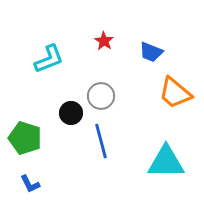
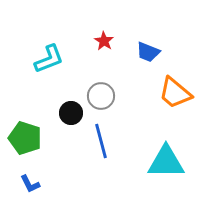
blue trapezoid: moved 3 px left
